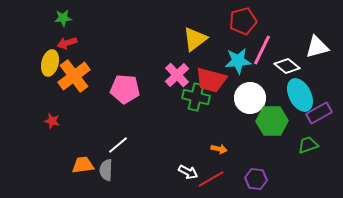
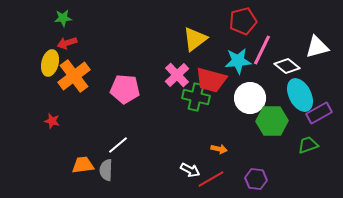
white arrow: moved 2 px right, 2 px up
